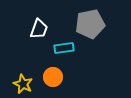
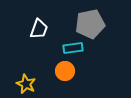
cyan rectangle: moved 9 px right
orange circle: moved 12 px right, 6 px up
yellow star: moved 3 px right
